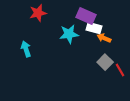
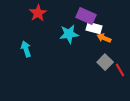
red star: rotated 18 degrees counterclockwise
